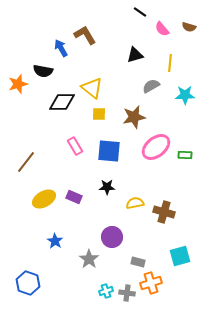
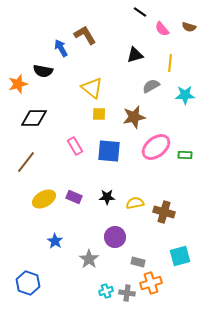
black diamond: moved 28 px left, 16 px down
black star: moved 10 px down
purple circle: moved 3 px right
